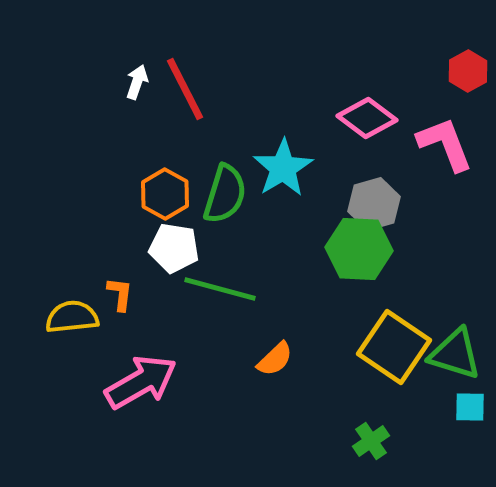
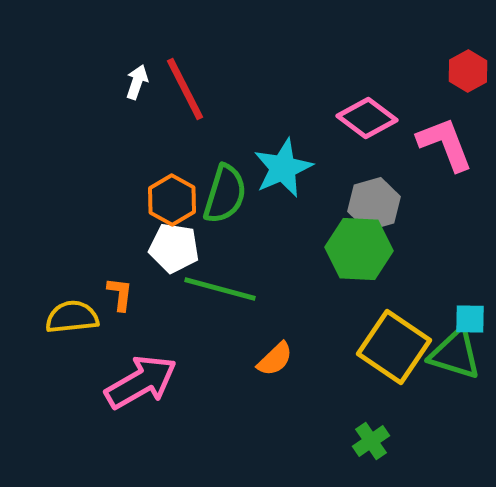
cyan star: rotated 8 degrees clockwise
orange hexagon: moved 7 px right, 6 px down
cyan square: moved 88 px up
